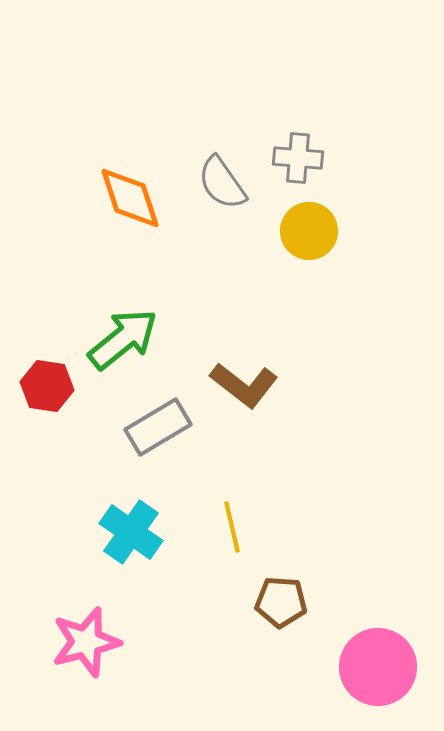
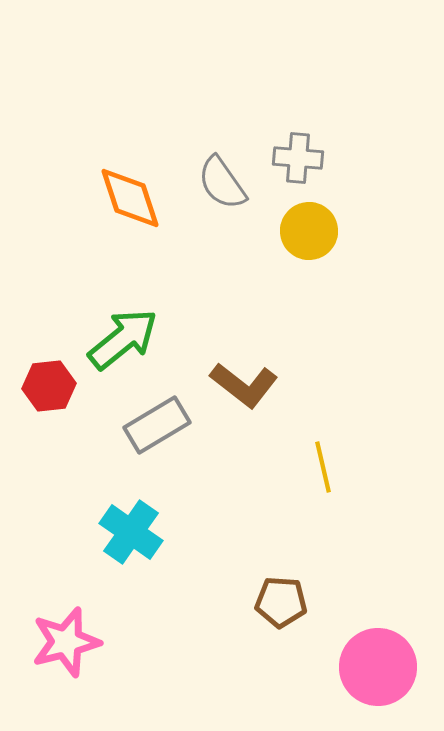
red hexagon: moved 2 px right; rotated 15 degrees counterclockwise
gray rectangle: moved 1 px left, 2 px up
yellow line: moved 91 px right, 60 px up
pink star: moved 20 px left
